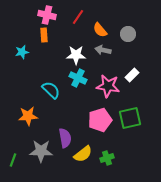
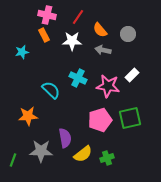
orange rectangle: rotated 24 degrees counterclockwise
white star: moved 4 px left, 14 px up
